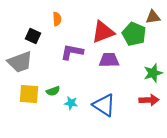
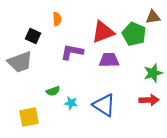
yellow square: moved 23 px down; rotated 15 degrees counterclockwise
